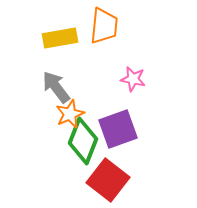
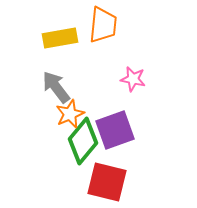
orange trapezoid: moved 1 px left, 1 px up
purple square: moved 3 px left, 1 px down
green diamond: rotated 18 degrees clockwise
red square: moved 1 px left, 2 px down; rotated 24 degrees counterclockwise
